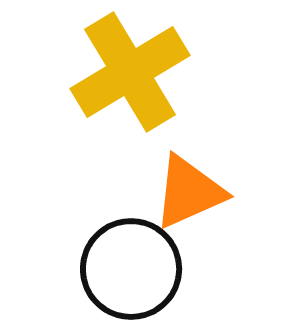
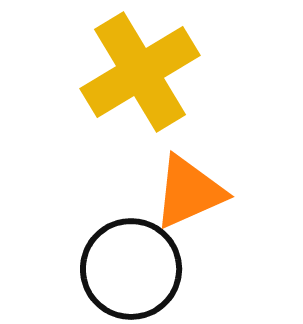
yellow cross: moved 10 px right
